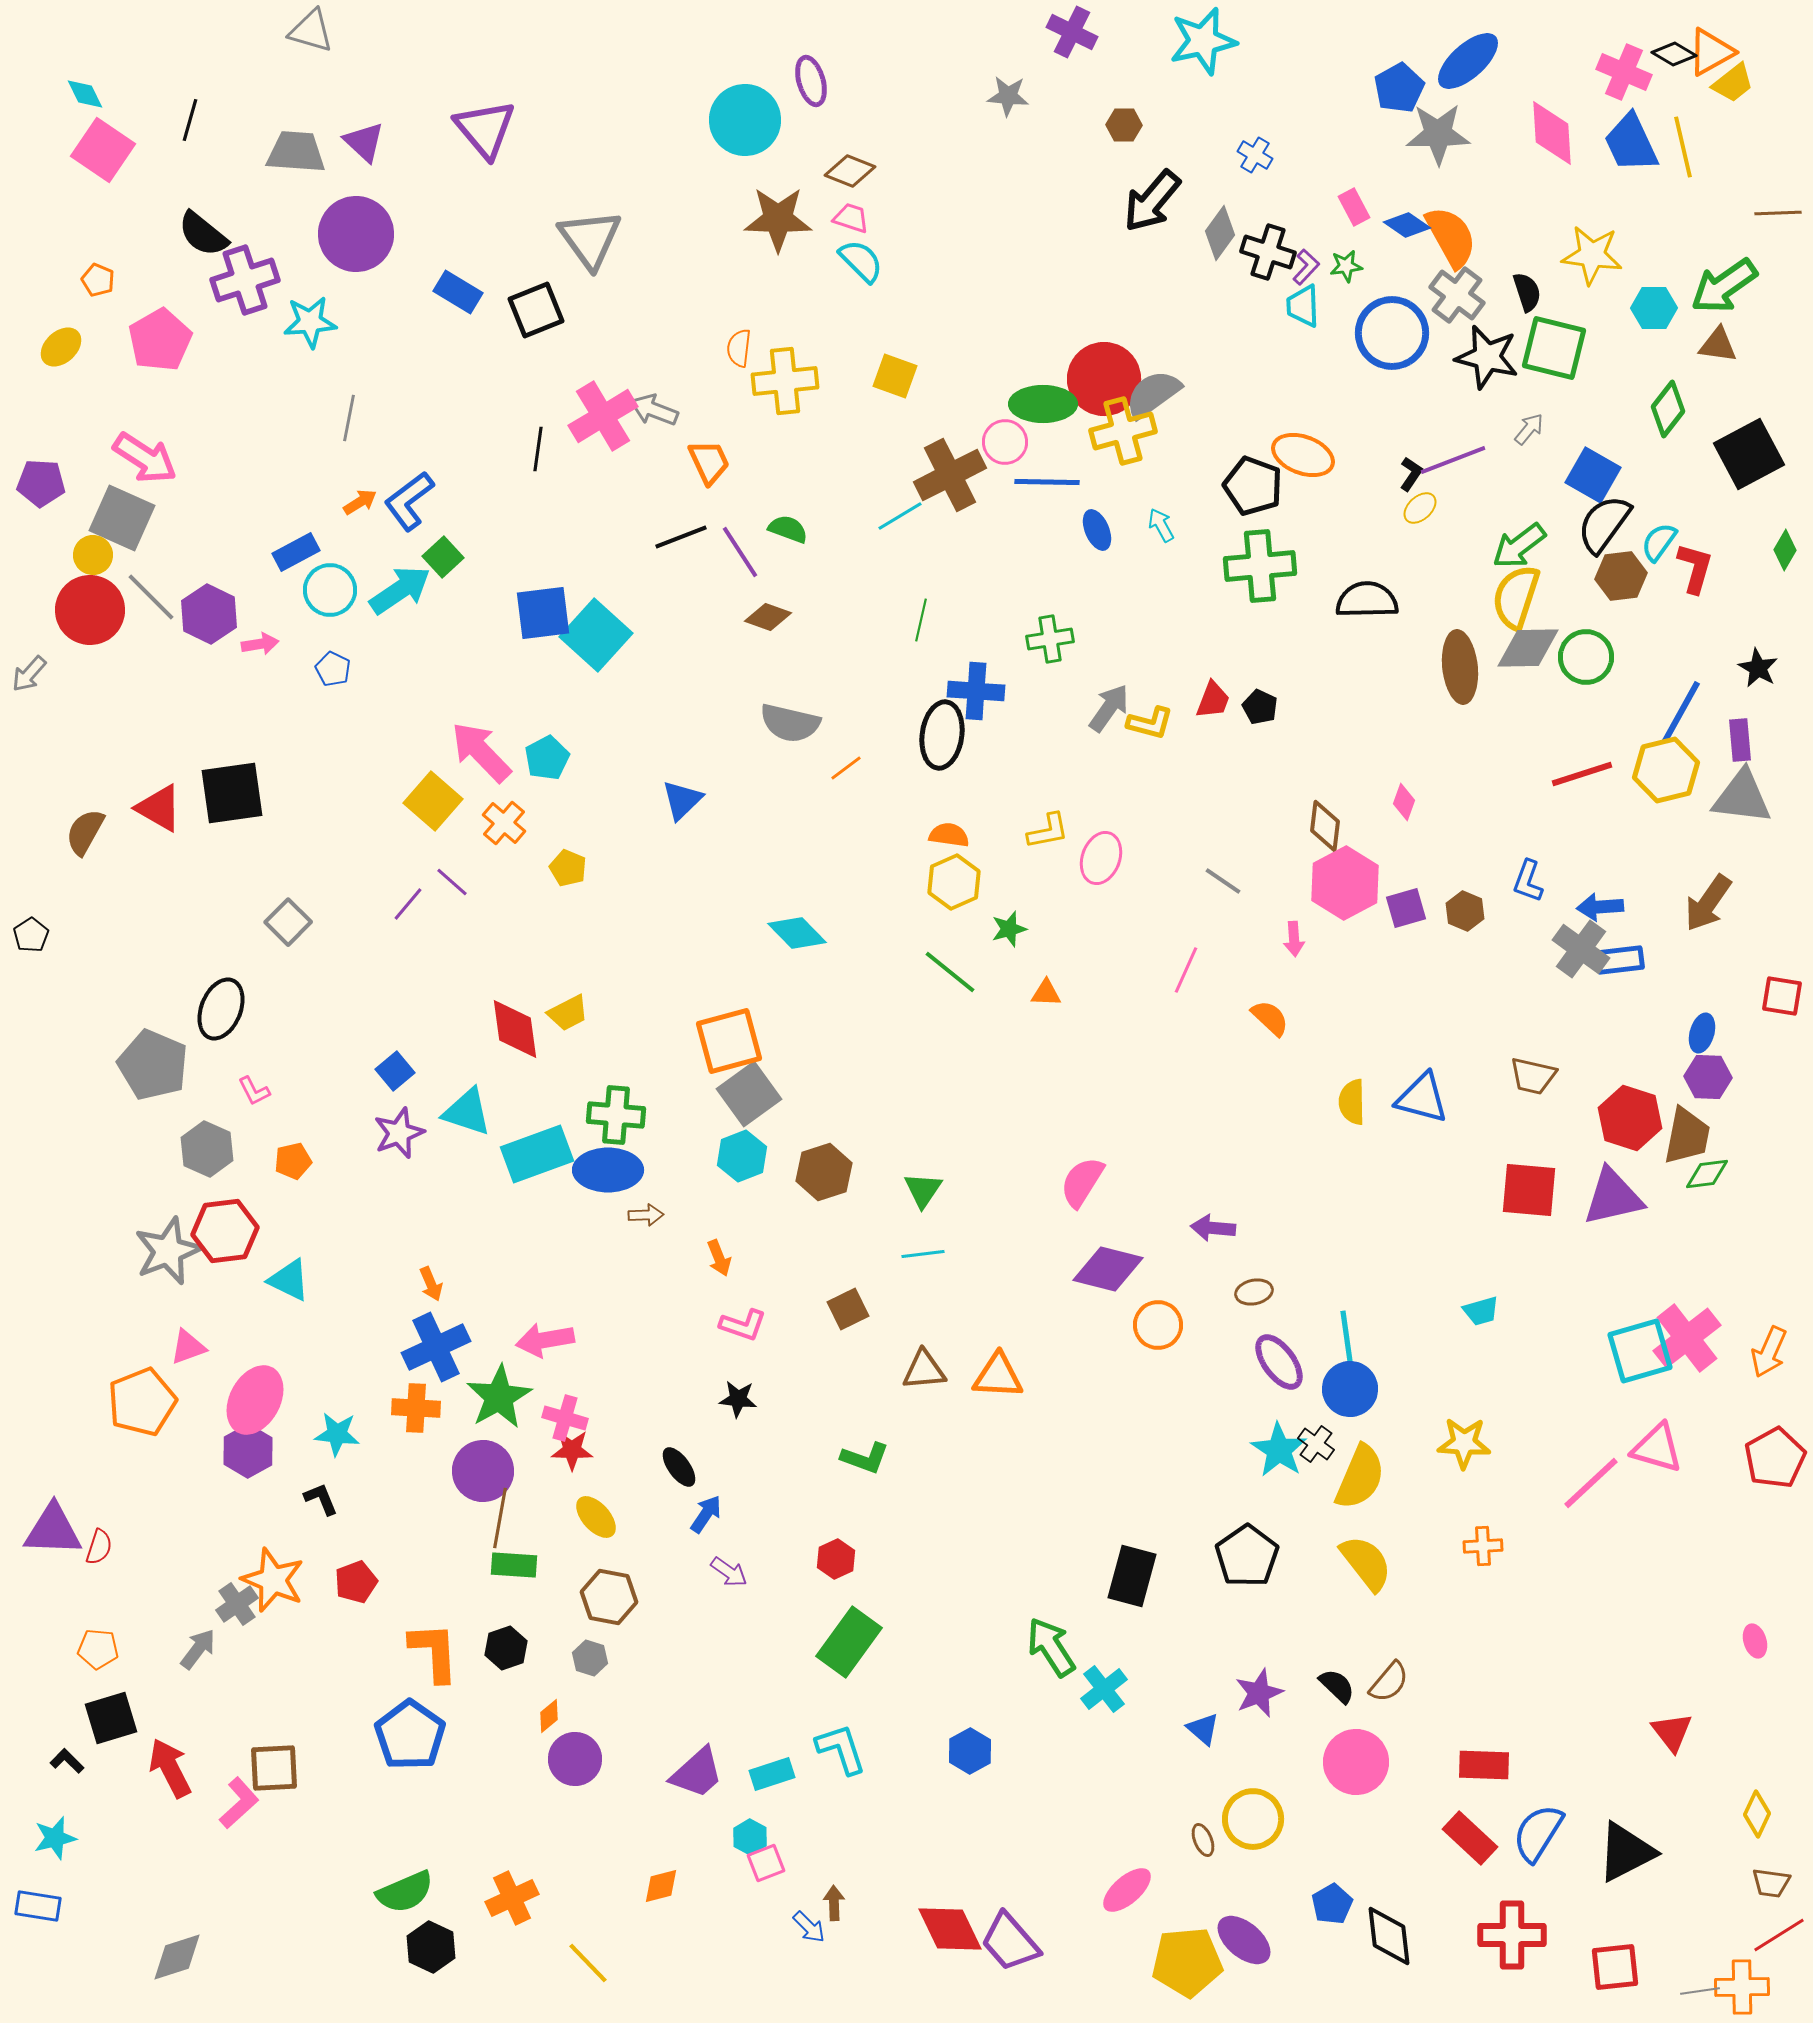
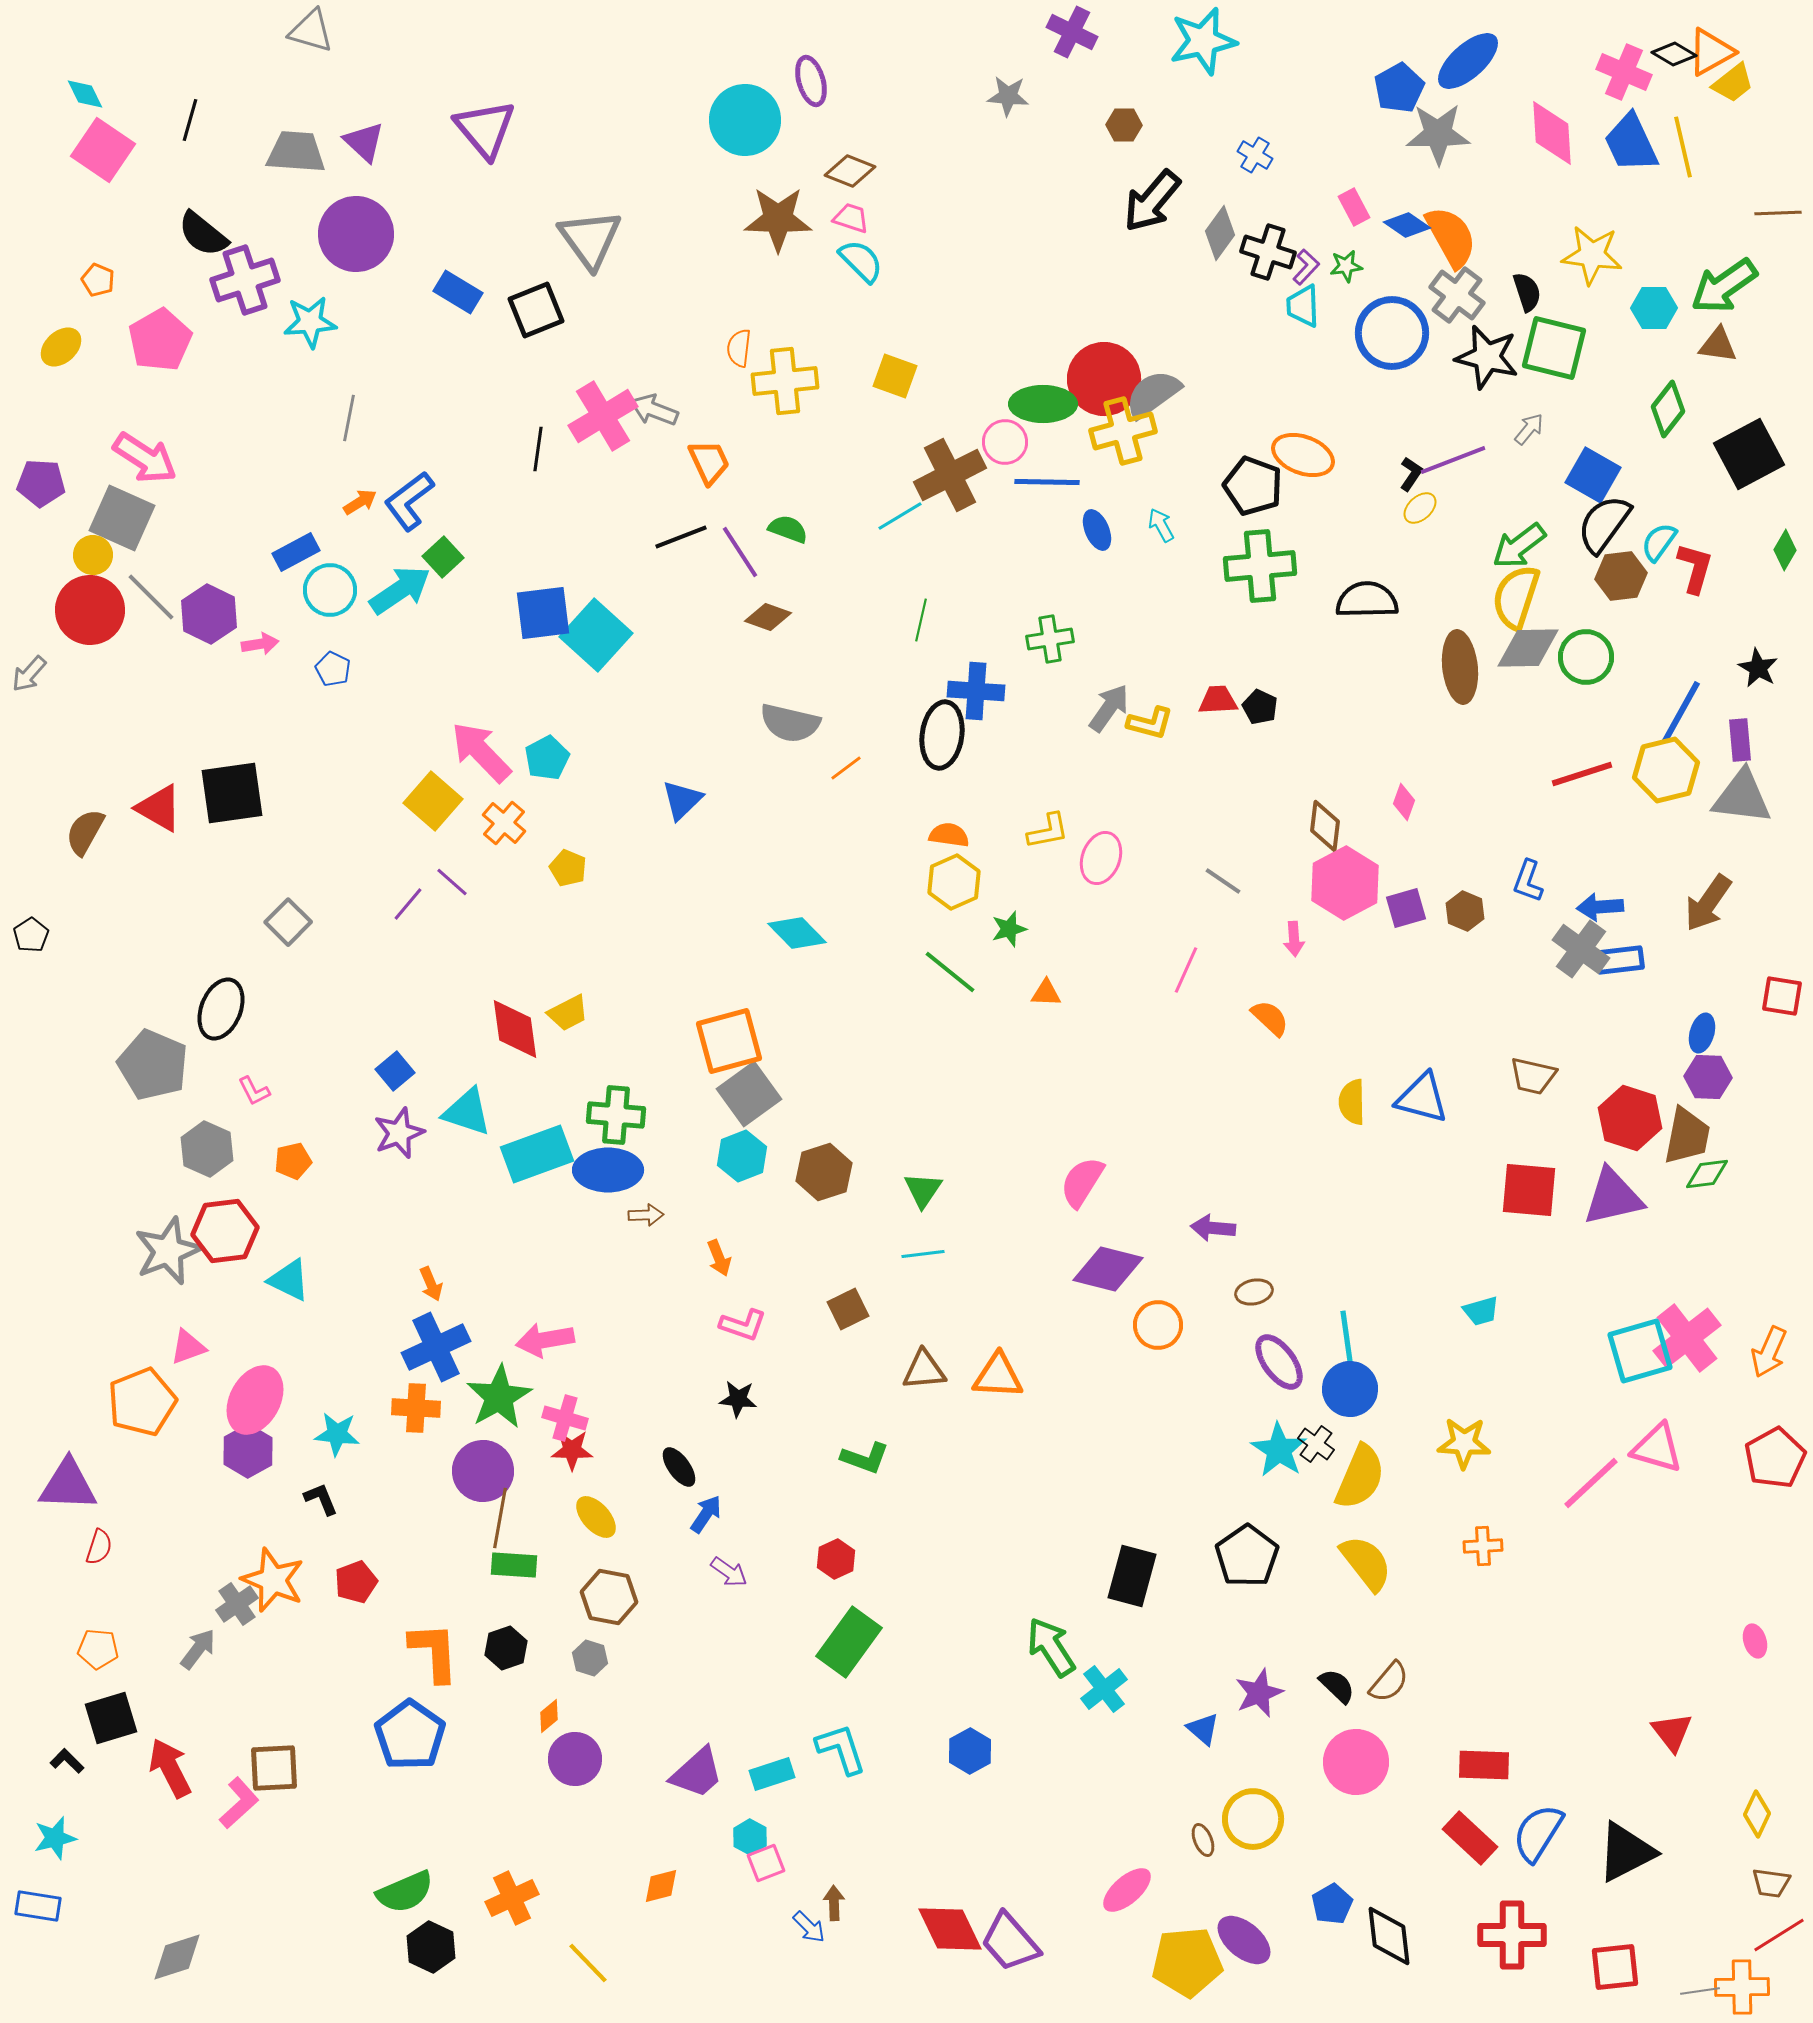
red trapezoid at (1213, 700): moved 5 px right; rotated 114 degrees counterclockwise
purple triangle at (53, 1530): moved 15 px right, 45 px up
